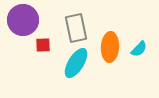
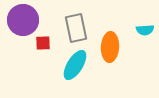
red square: moved 2 px up
cyan semicircle: moved 6 px right, 19 px up; rotated 42 degrees clockwise
cyan ellipse: moved 1 px left, 2 px down
